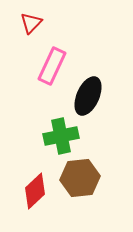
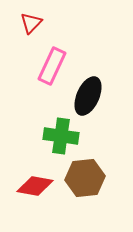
green cross: rotated 20 degrees clockwise
brown hexagon: moved 5 px right
red diamond: moved 5 px up; rotated 54 degrees clockwise
